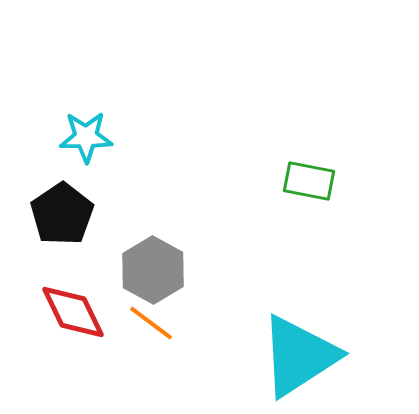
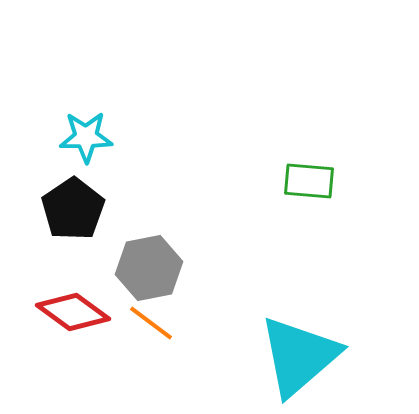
green rectangle: rotated 6 degrees counterclockwise
black pentagon: moved 11 px right, 5 px up
gray hexagon: moved 4 px left, 2 px up; rotated 20 degrees clockwise
red diamond: rotated 28 degrees counterclockwise
cyan triangle: rotated 8 degrees counterclockwise
